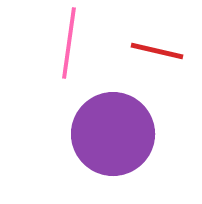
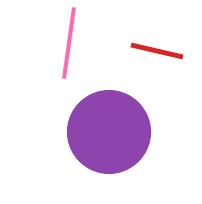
purple circle: moved 4 px left, 2 px up
